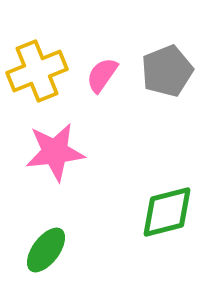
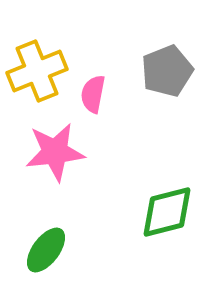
pink semicircle: moved 9 px left, 19 px down; rotated 24 degrees counterclockwise
